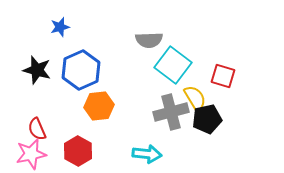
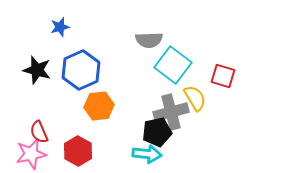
black pentagon: moved 50 px left, 13 px down
red semicircle: moved 2 px right, 3 px down
